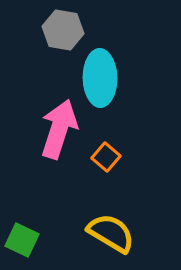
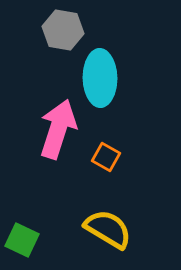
pink arrow: moved 1 px left
orange square: rotated 12 degrees counterclockwise
yellow semicircle: moved 3 px left, 4 px up
